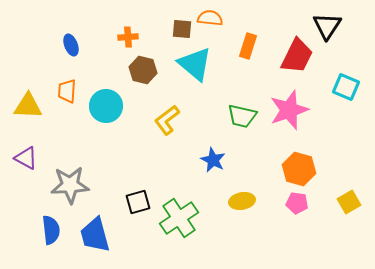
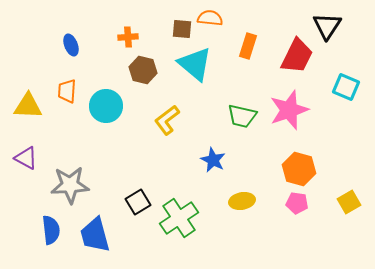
black square: rotated 15 degrees counterclockwise
